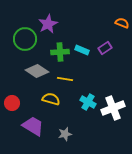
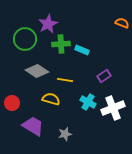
purple rectangle: moved 1 px left, 28 px down
green cross: moved 1 px right, 8 px up
yellow line: moved 1 px down
